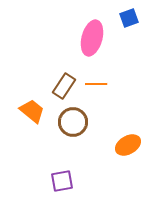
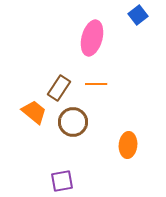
blue square: moved 9 px right, 3 px up; rotated 18 degrees counterclockwise
brown rectangle: moved 5 px left, 2 px down
orange trapezoid: moved 2 px right, 1 px down
orange ellipse: rotated 55 degrees counterclockwise
